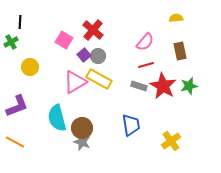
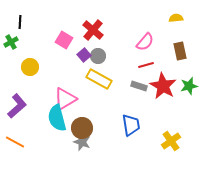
pink triangle: moved 10 px left, 17 px down
purple L-shape: rotated 20 degrees counterclockwise
